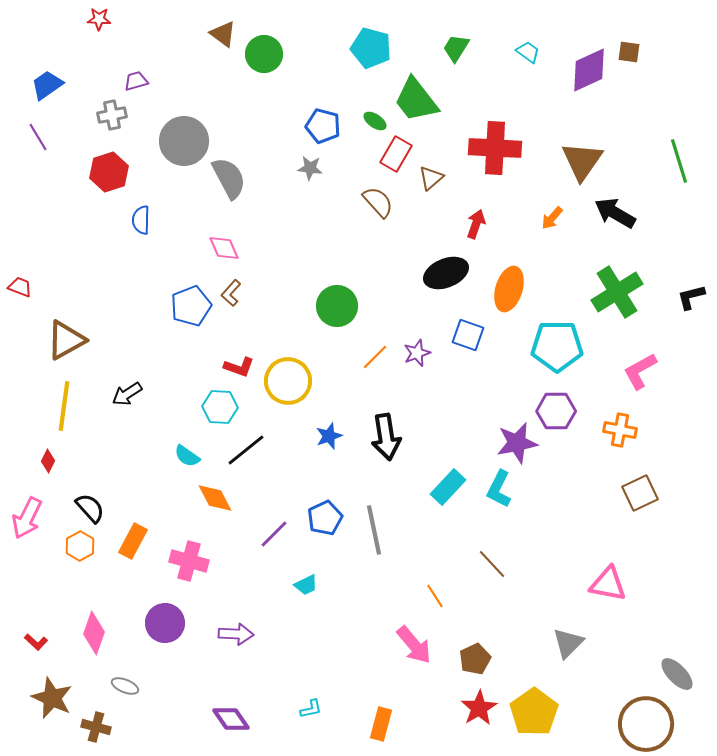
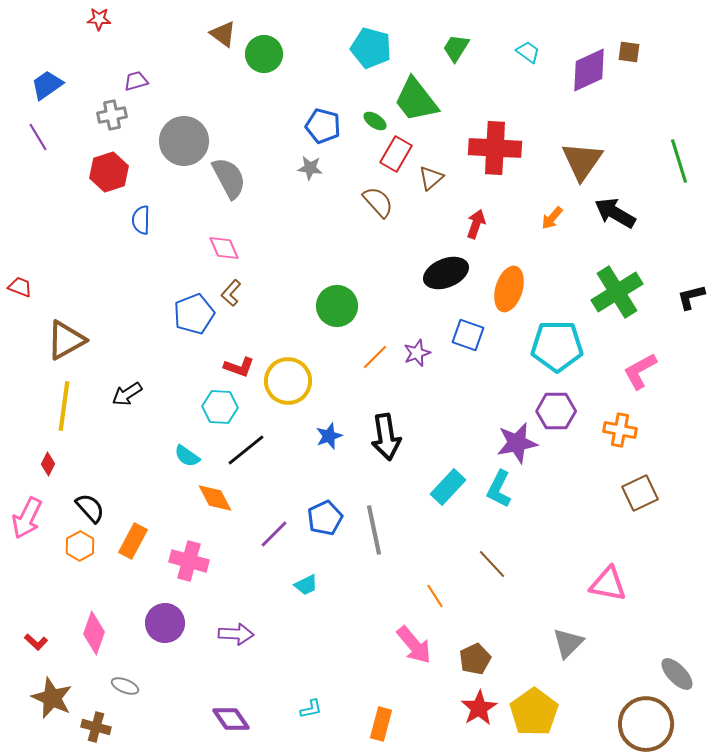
blue pentagon at (191, 306): moved 3 px right, 8 px down
red diamond at (48, 461): moved 3 px down
